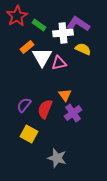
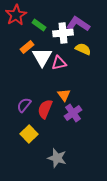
red star: moved 1 px left, 1 px up
orange triangle: moved 1 px left
yellow square: rotated 18 degrees clockwise
